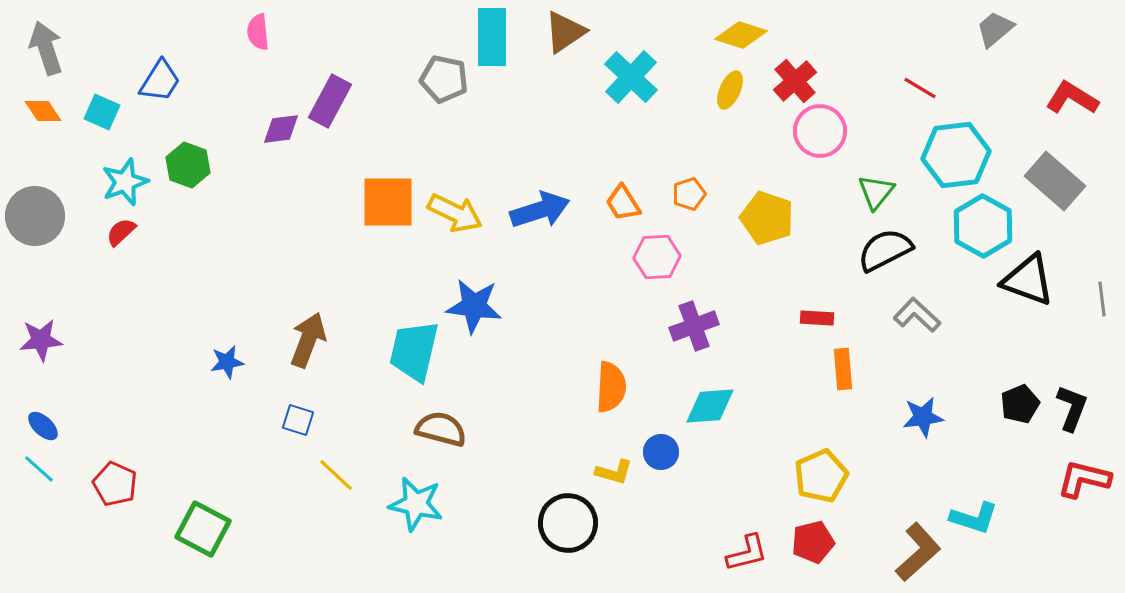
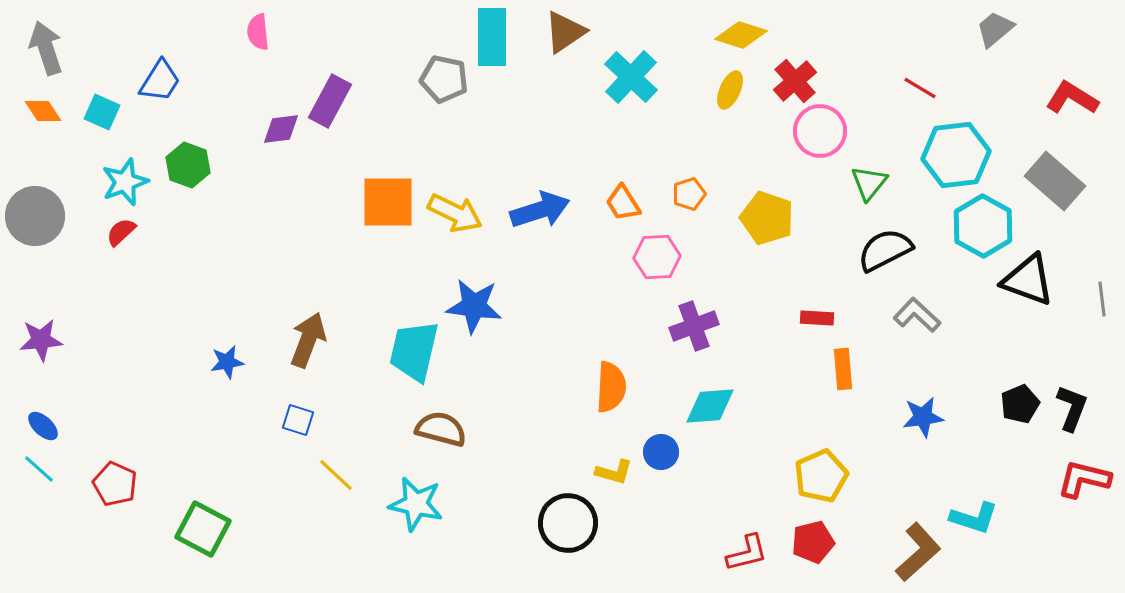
green triangle at (876, 192): moved 7 px left, 9 px up
